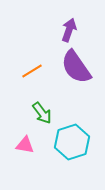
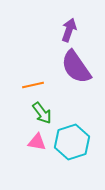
orange line: moved 1 px right, 14 px down; rotated 20 degrees clockwise
pink triangle: moved 12 px right, 3 px up
